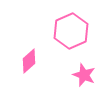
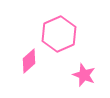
pink hexagon: moved 12 px left, 3 px down
